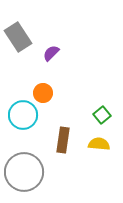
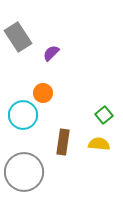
green square: moved 2 px right
brown rectangle: moved 2 px down
